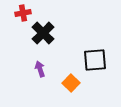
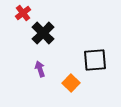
red cross: rotated 28 degrees counterclockwise
